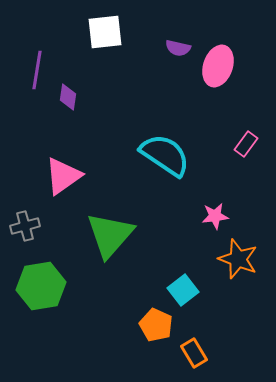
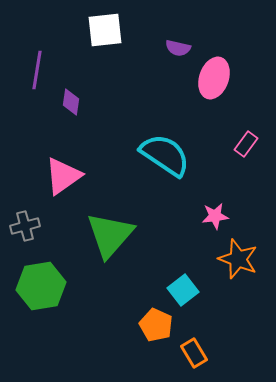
white square: moved 2 px up
pink ellipse: moved 4 px left, 12 px down
purple diamond: moved 3 px right, 5 px down
